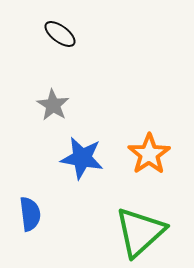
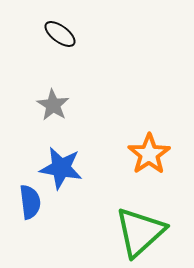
blue star: moved 21 px left, 10 px down
blue semicircle: moved 12 px up
